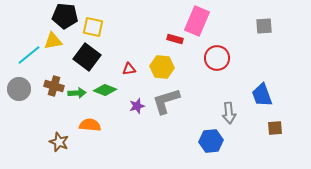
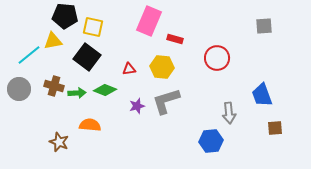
pink rectangle: moved 48 px left
